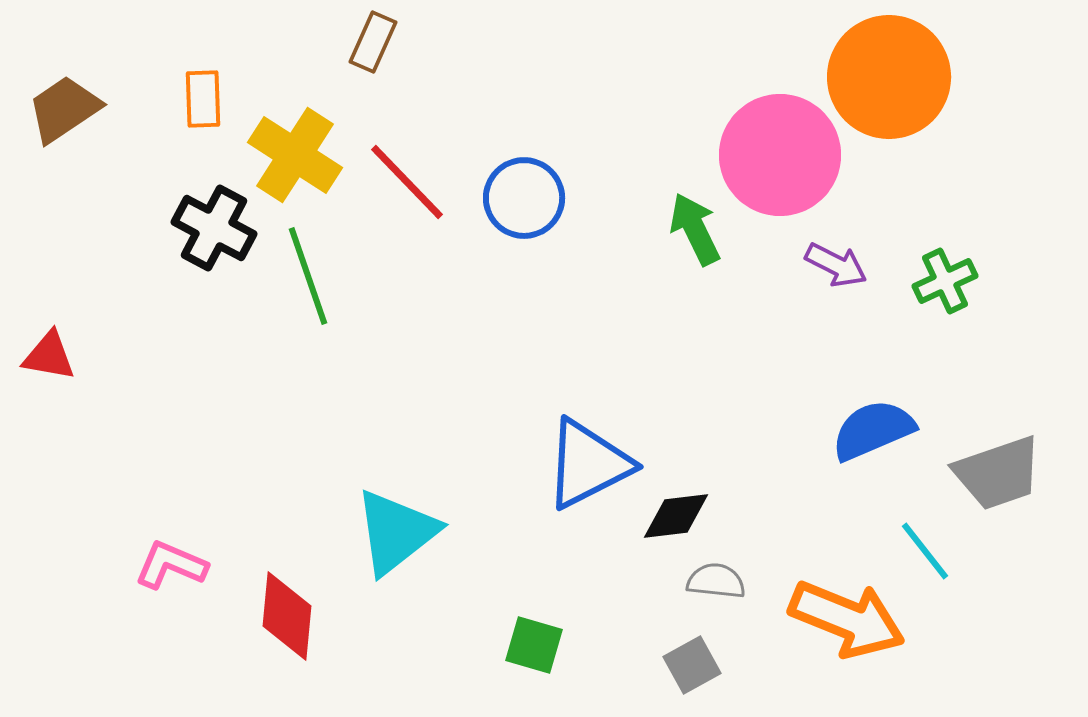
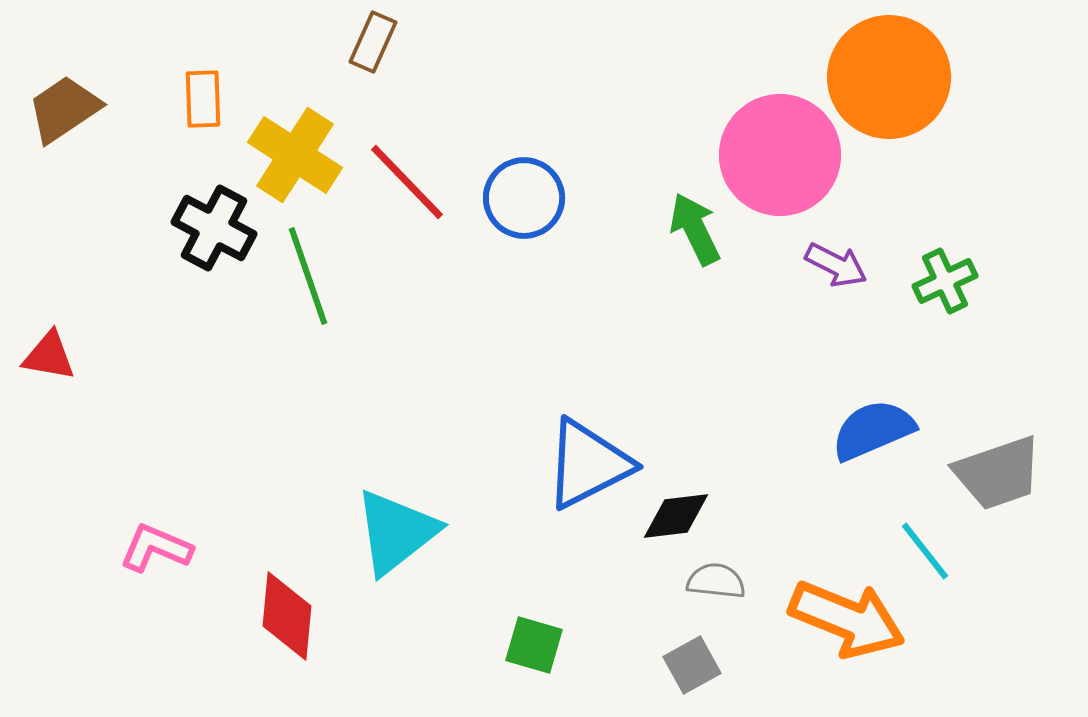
pink L-shape: moved 15 px left, 17 px up
